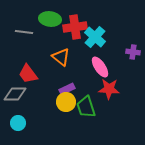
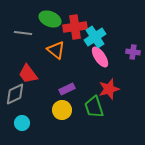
green ellipse: rotated 15 degrees clockwise
gray line: moved 1 px left, 1 px down
cyan cross: rotated 15 degrees clockwise
orange triangle: moved 5 px left, 7 px up
pink ellipse: moved 10 px up
red star: rotated 20 degrees counterclockwise
gray diamond: rotated 25 degrees counterclockwise
yellow circle: moved 4 px left, 8 px down
green trapezoid: moved 8 px right
cyan circle: moved 4 px right
